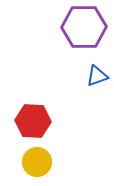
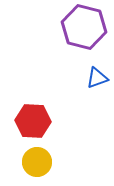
purple hexagon: rotated 15 degrees clockwise
blue triangle: moved 2 px down
